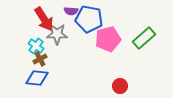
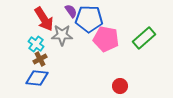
purple semicircle: rotated 128 degrees counterclockwise
blue pentagon: rotated 8 degrees counterclockwise
gray star: moved 5 px right, 1 px down
pink pentagon: moved 2 px left; rotated 25 degrees clockwise
cyan cross: moved 2 px up
